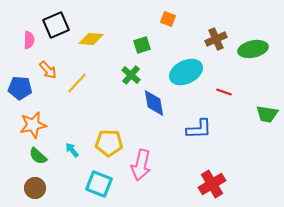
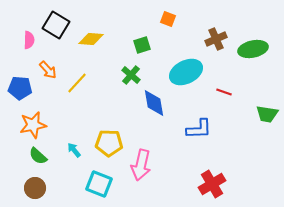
black square: rotated 36 degrees counterclockwise
cyan arrow: moved 2 px right
